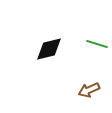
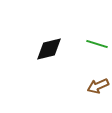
brown arrow: moved 9 px right, 4 px up
